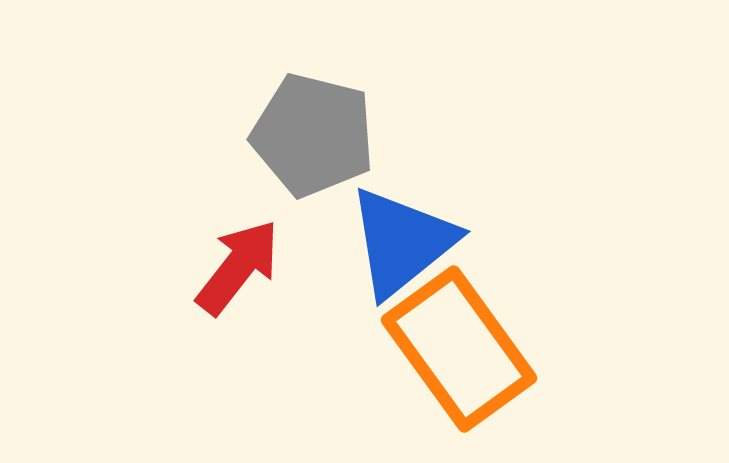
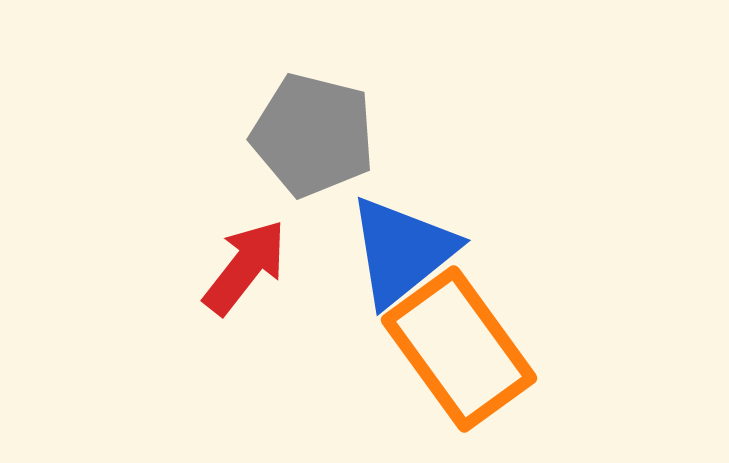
blue triangle: moved 9 px down
red arrow: moved 7 px right
